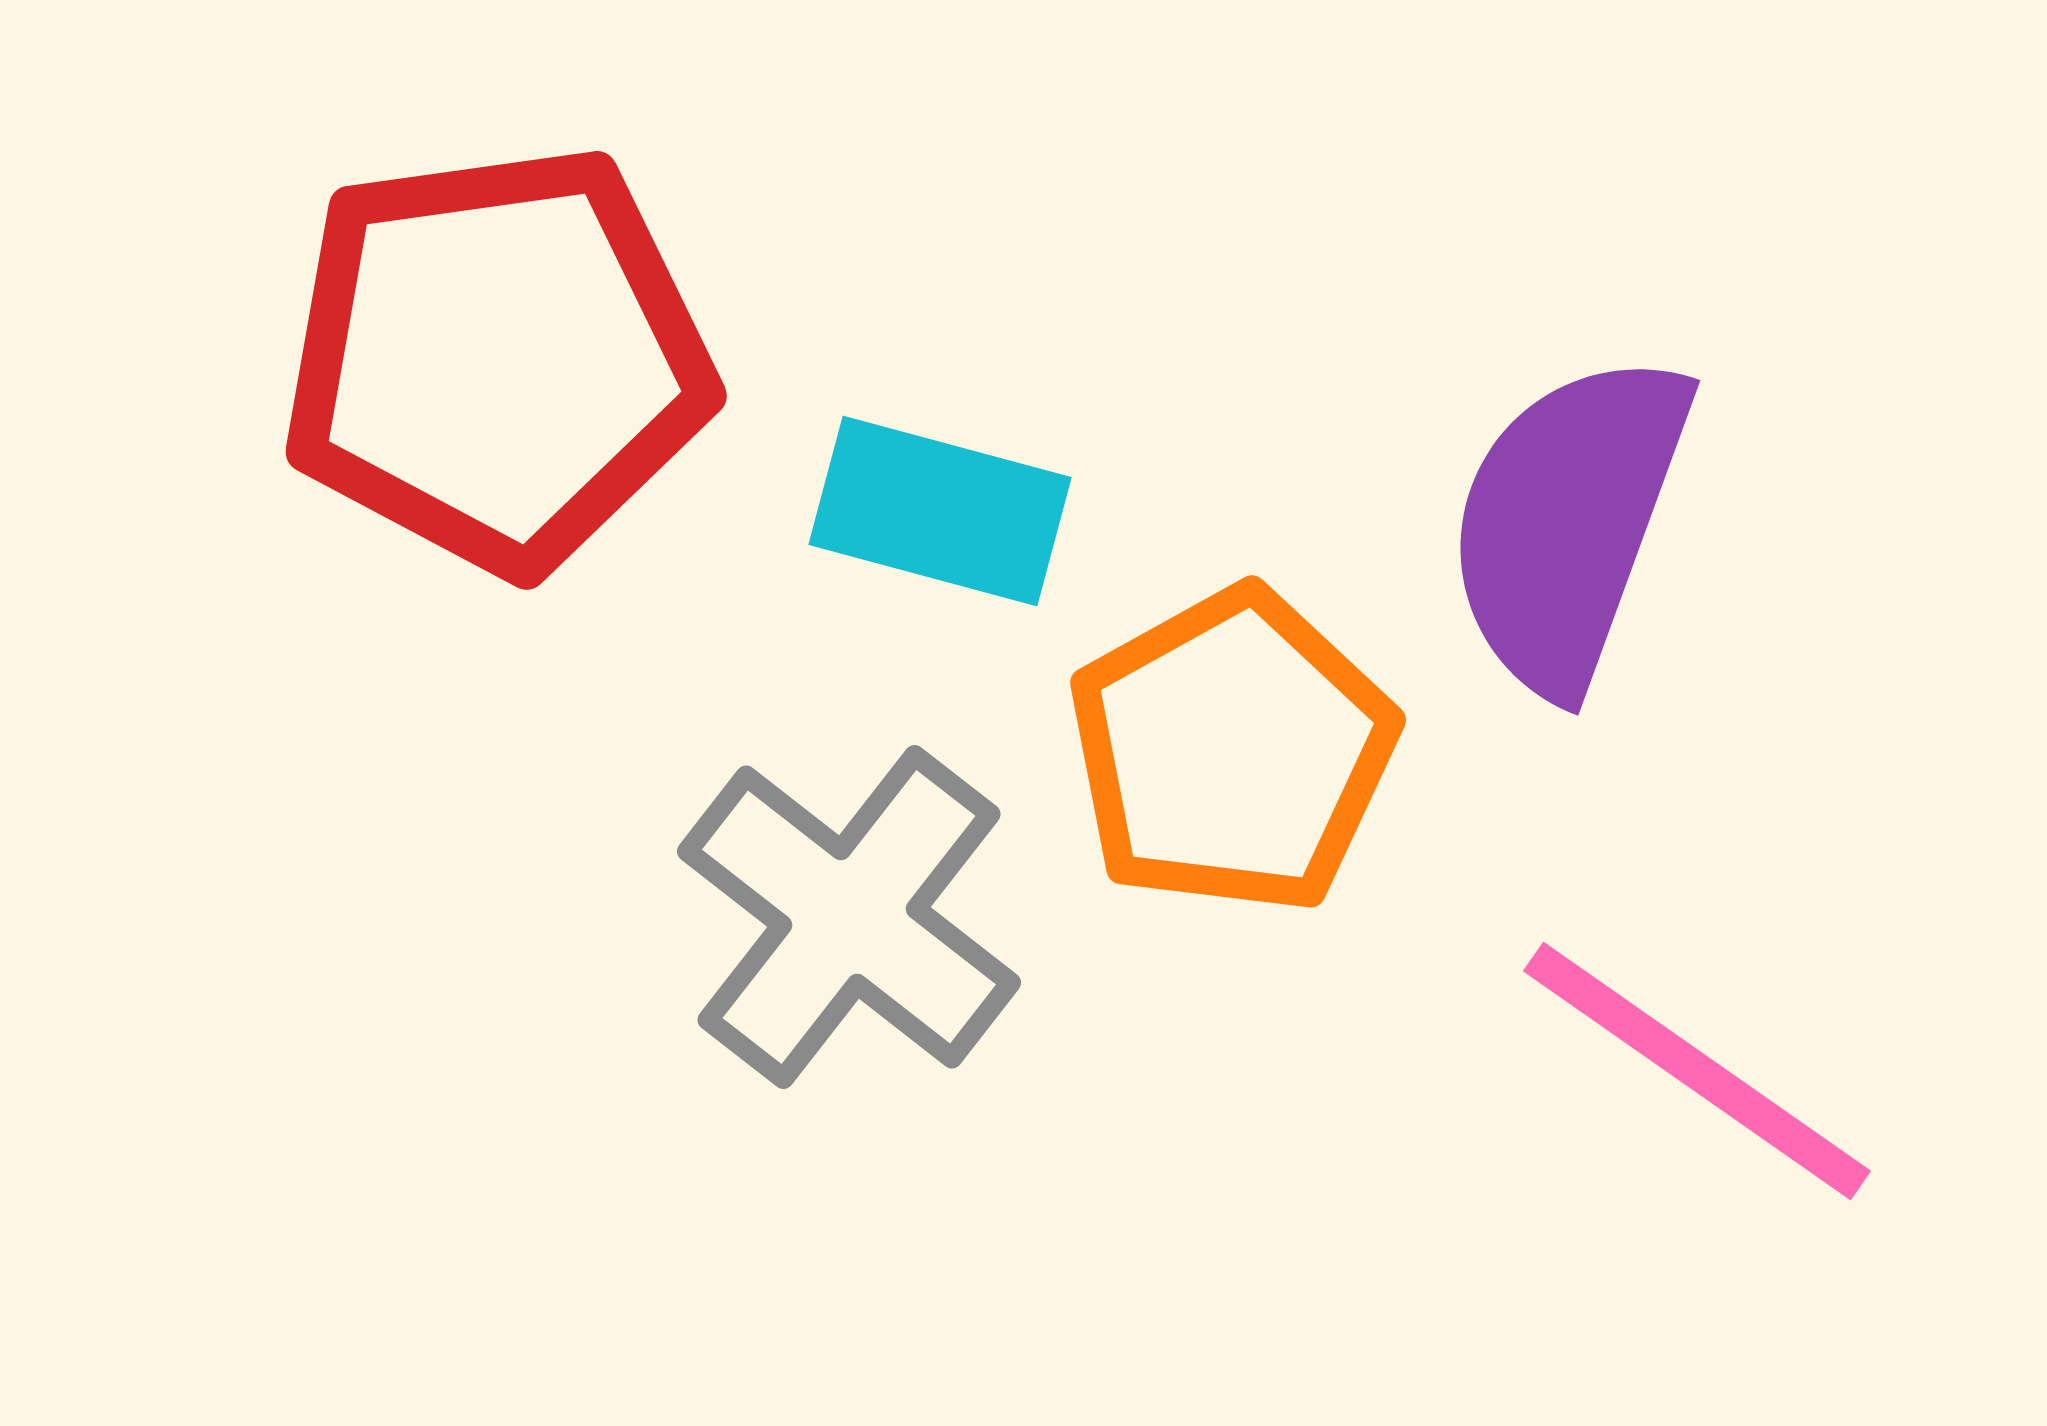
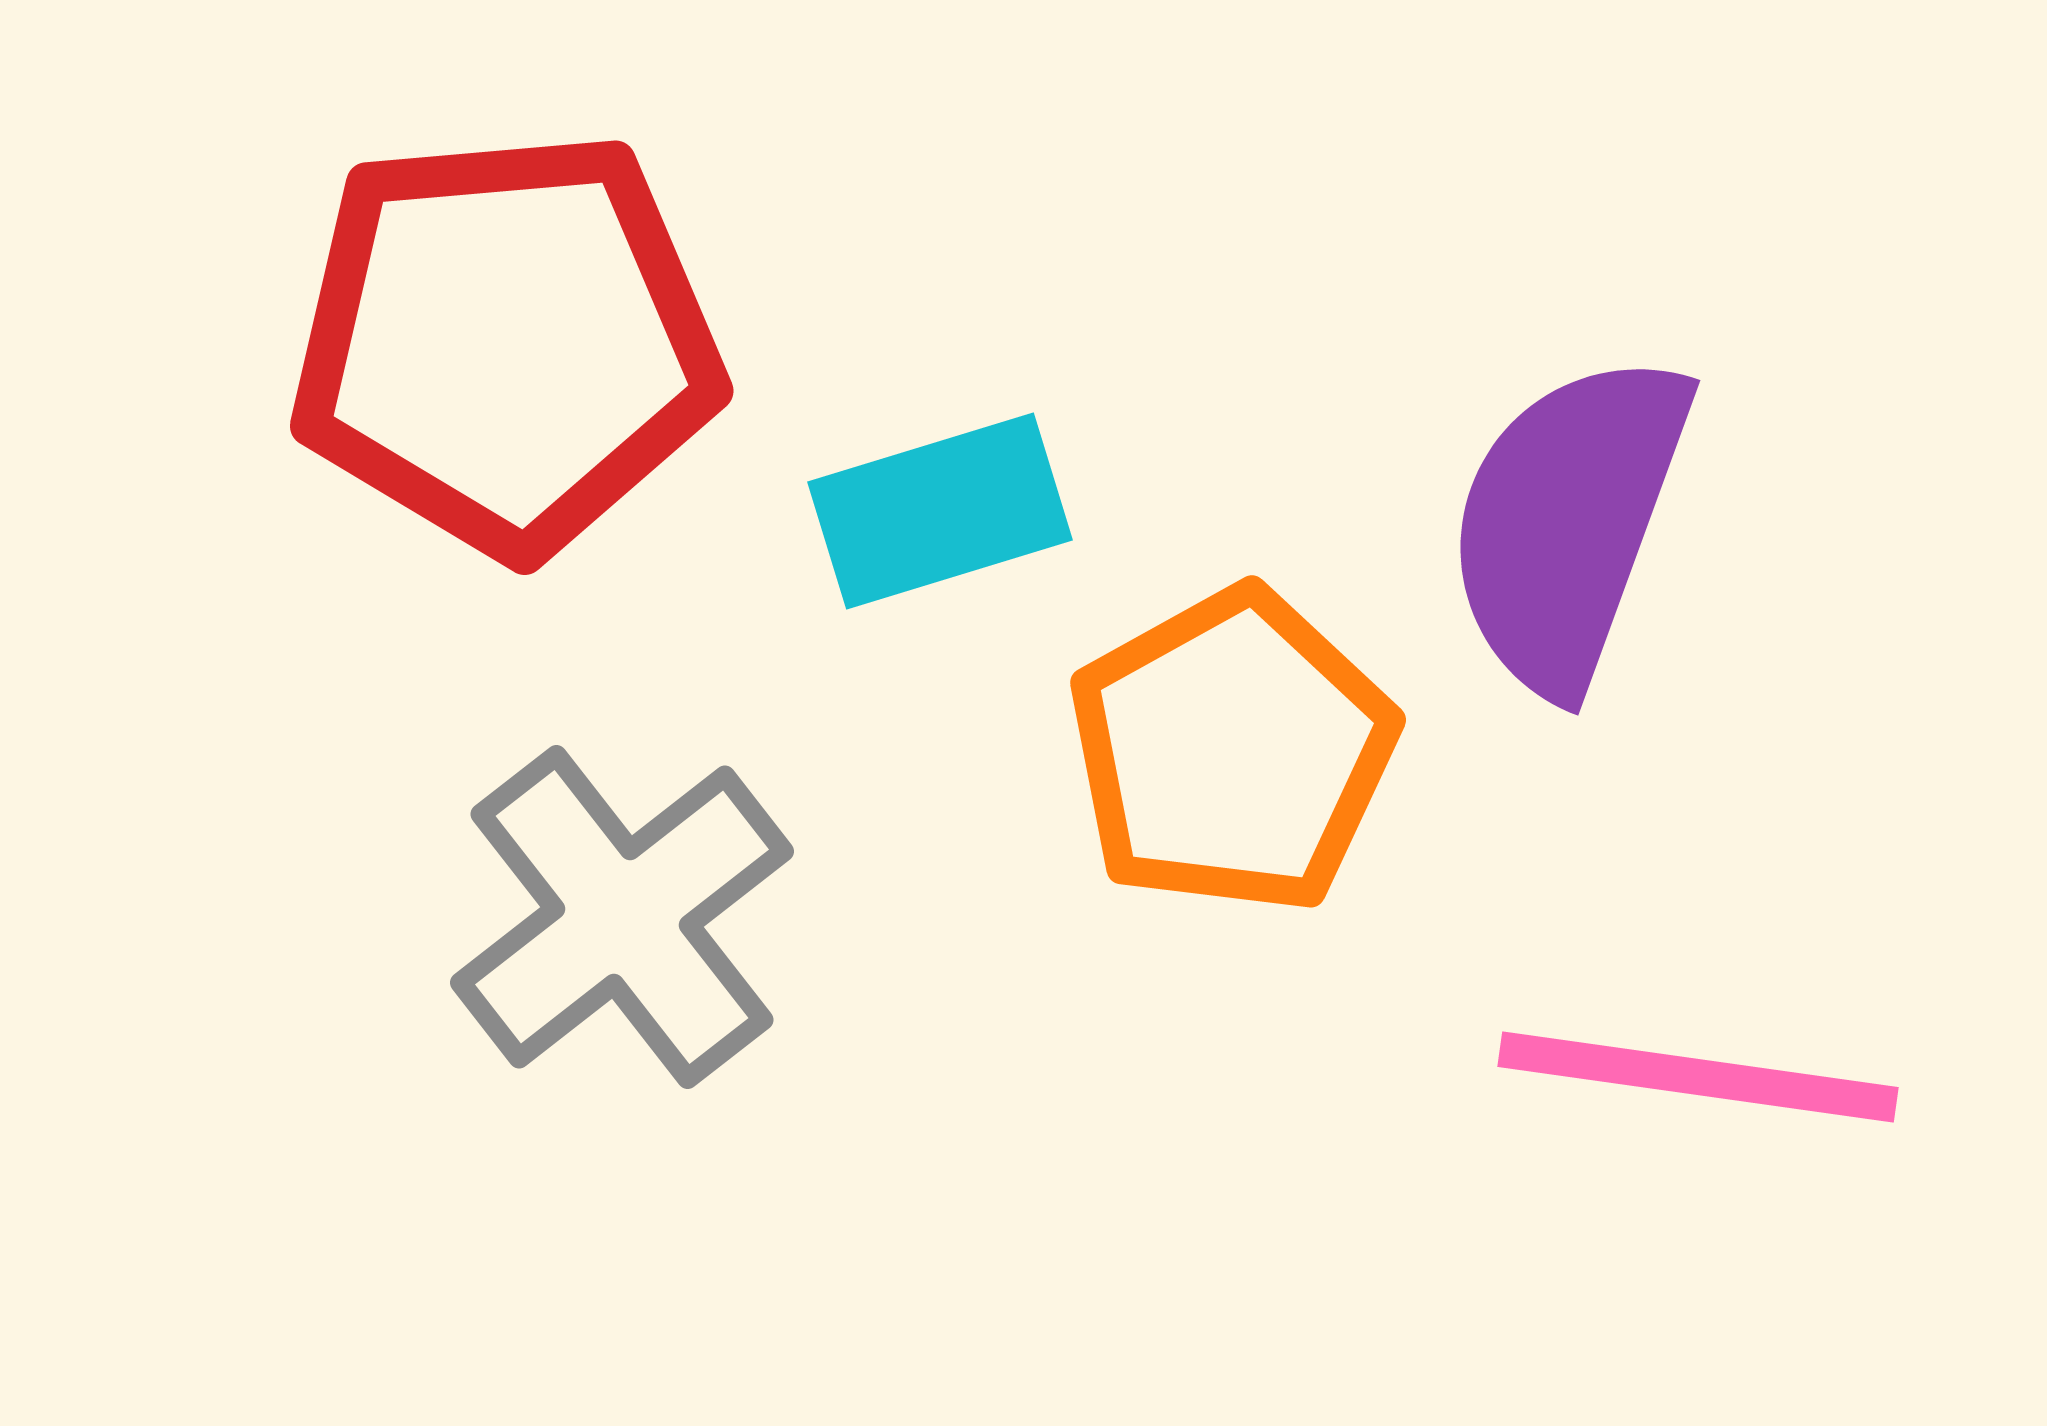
red pentagon: moved 9 px right, 16 px up; rotated 3 degrees clockwise
cyan rectangle: rotated 32 degrees counterclockwise
gray cross: moved 227 px left; rotated 14 degrees clockwise
pink line: moved 1 px right, 6 px down; rotated 27 degrees counterclockwise
